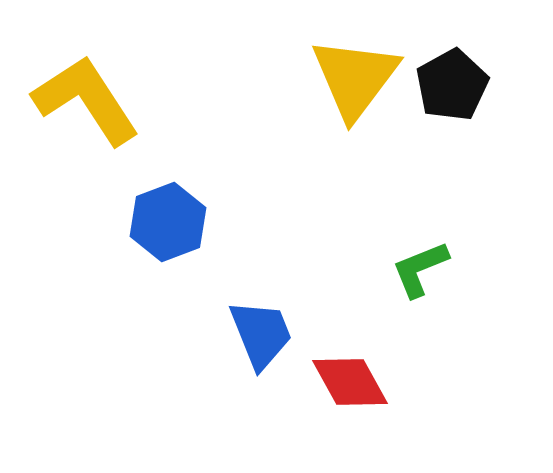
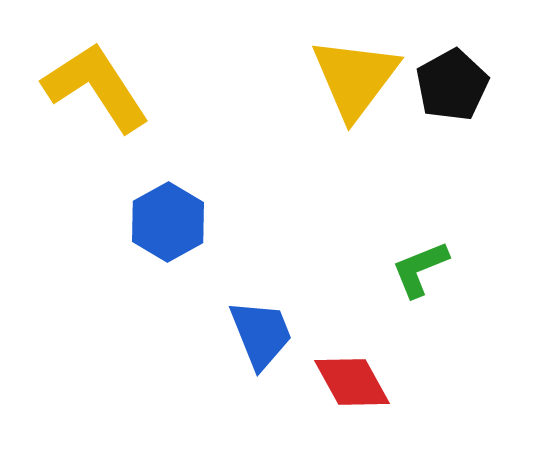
yellow L-shape: moved 10 px right, 13 px up
blue hexagon: rotated 8 degrees counterclockwise
red diamond: moved 2 px right
